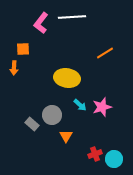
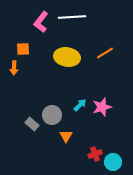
pink L-shape: moved 1 px up
yellow ellipse: moved 21 px up
cyan arrow: rotated 88 degrees counterclockwise
cyan circle: moved 1 px left, 3 px down
